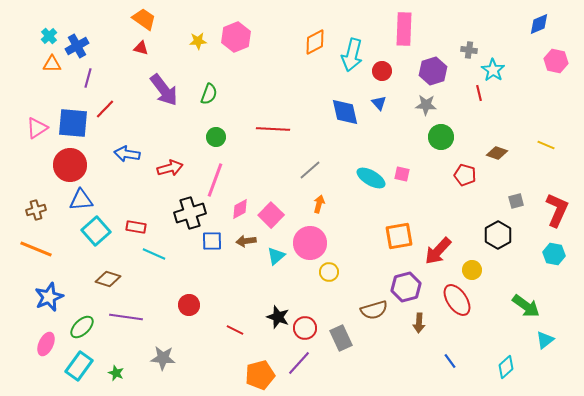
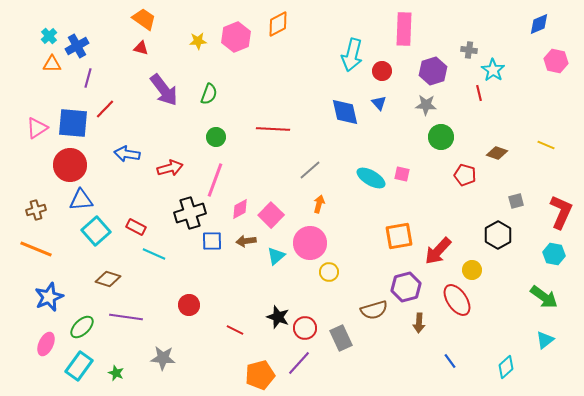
orange diamond at (315, 42): moved 37 px left, 18 px up
red L-shape at (557, 210): moved 4 px right, 2 px down
red rectangle at (136, 227): rotated 18 degrees clockwise
green arrow at (526, 306): moved 18 px right, 9 px up
